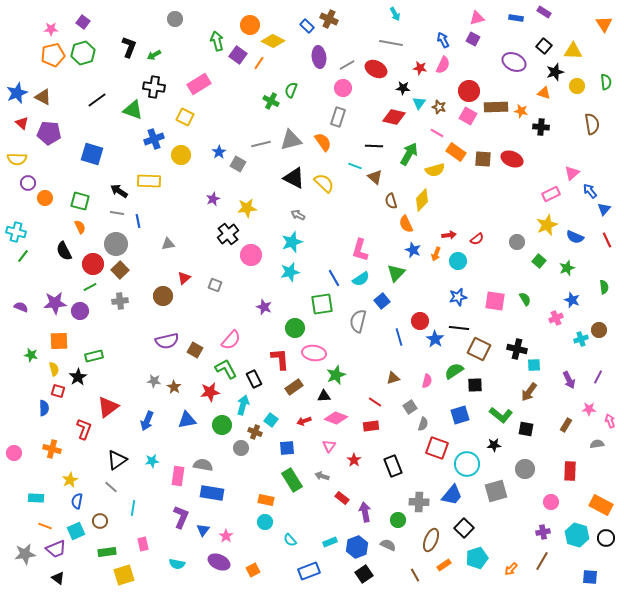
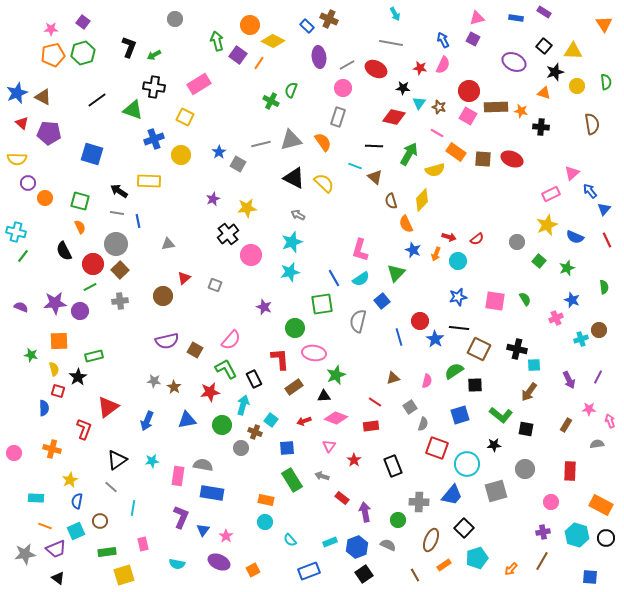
red arrow at (449, 235): moved 2 px down; rotated 24 degrees clockwise
